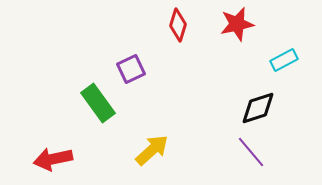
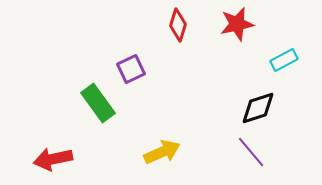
yellow arrow: moved 10 px right, 2 px down; rotated 18 degrees clockwise
